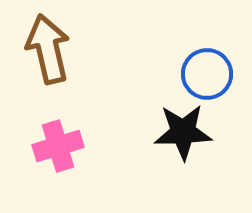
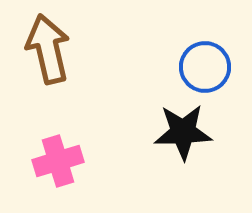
blue circle: moved 2 px left, 7 px up
pink cross: moved 15 px down
